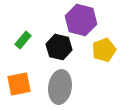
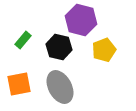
gray ellipse: rotated 36 degrees counterclockwise
